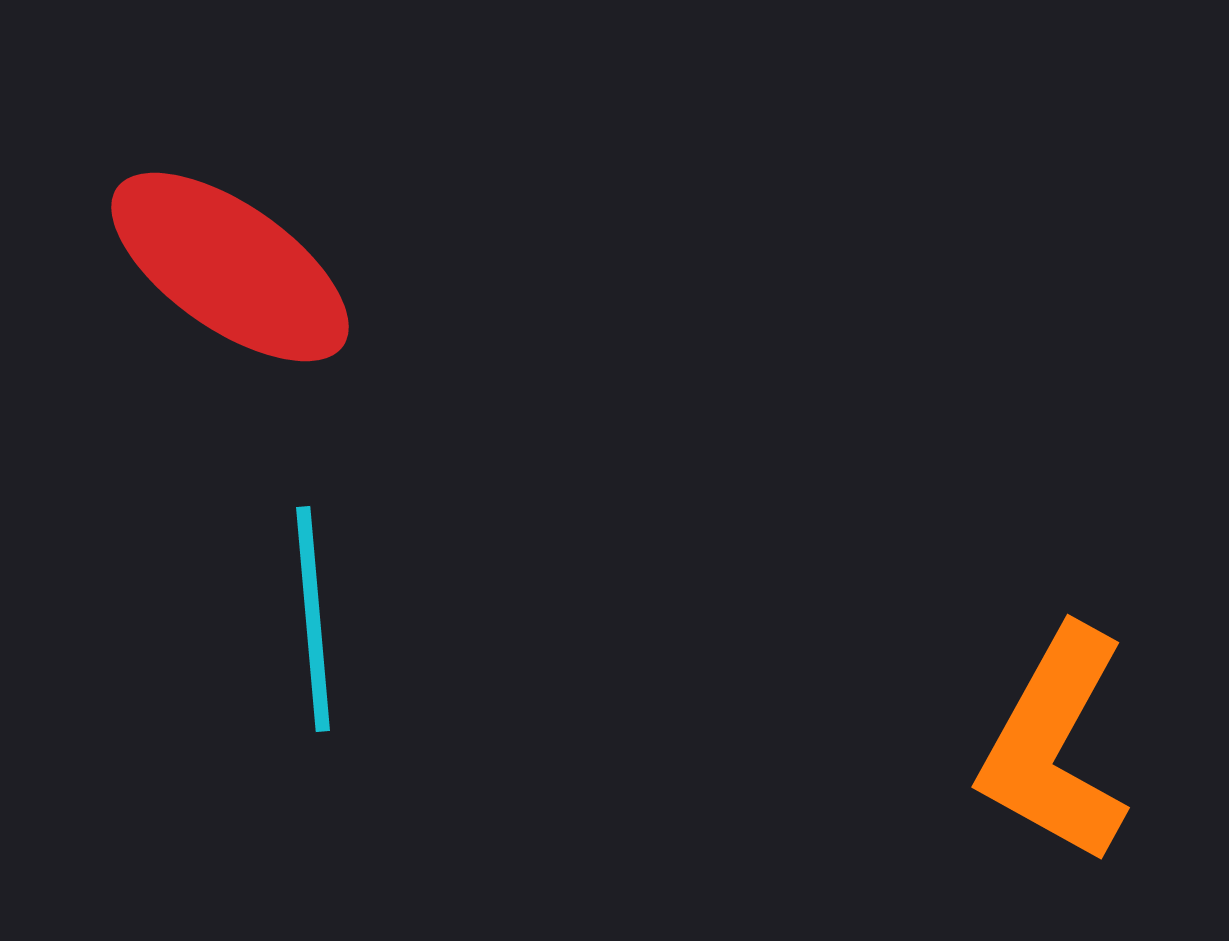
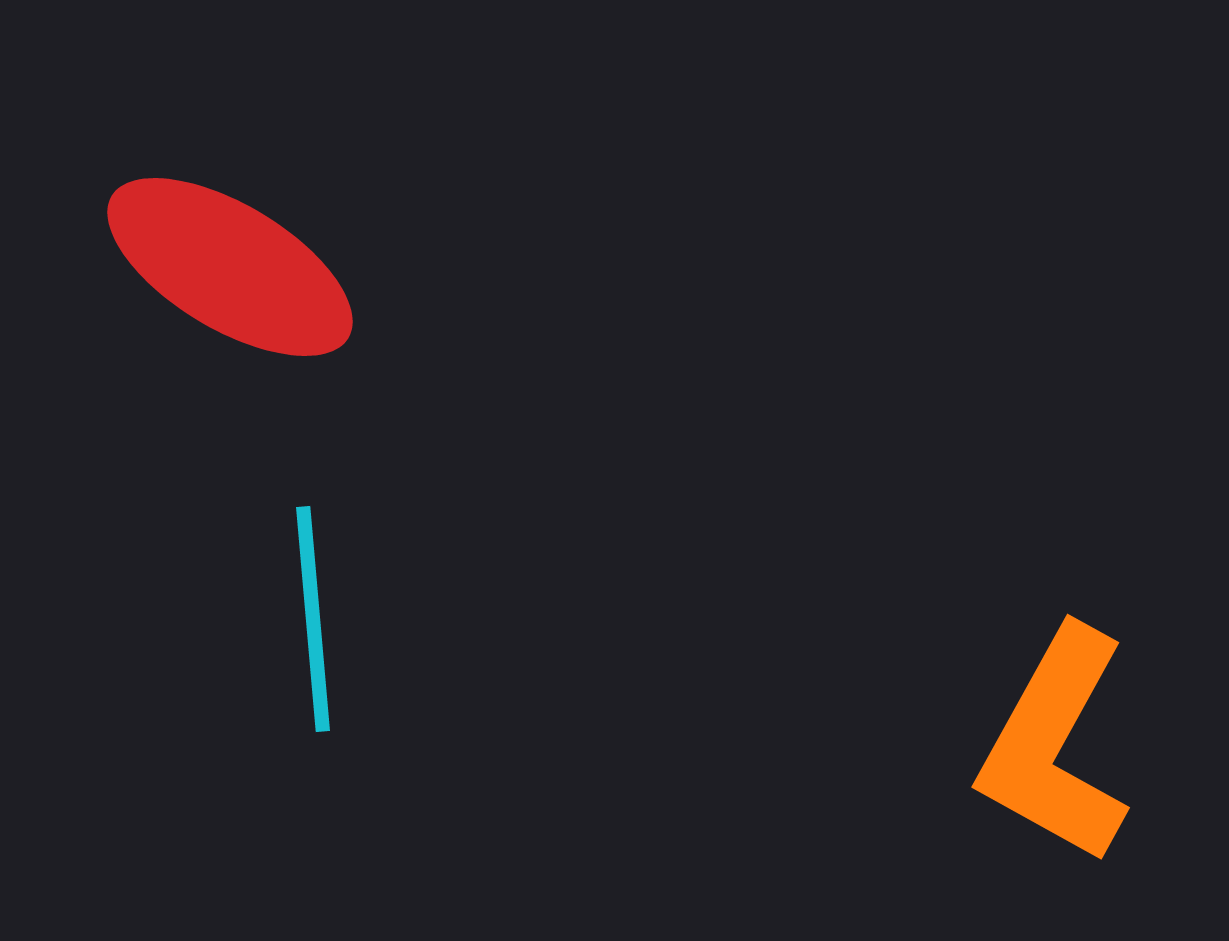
red ellipse: rotated 4 degrees counterclockwise
